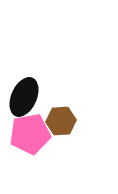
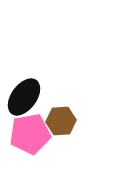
black ellipse: rotated 12 degrees clockwise
